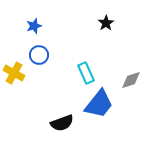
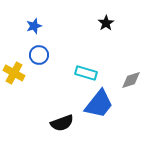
cyan rectangle: rotated 50 degrees counterclockwise
